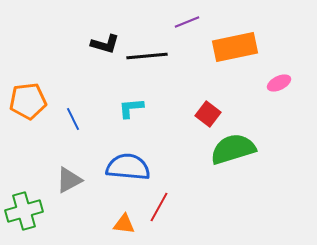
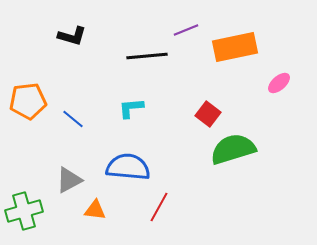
purple line: moved 1 px left, 8 px down
black L-shape: moved 33 px left, 8 px up
pink ellipse: rotated 15 degrees counterclockwise
blue line: rotated 25 degrees counterclockwise
orange triangle: moved 29 px left, 14 px up
